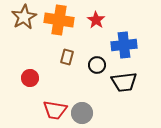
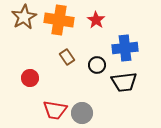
blue cross: moved 1 px right, 3 px down
brown rectangle: rotated 49 degrees counterclockwise
